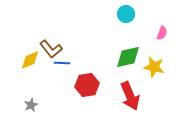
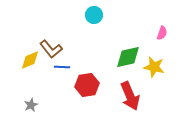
cyan circle: moved 32 px left, 1 px down
blue line: moved 4 px down
